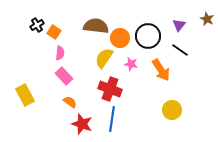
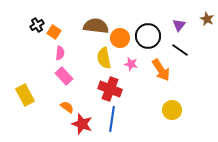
yellow semicircle: rotated 45 degrees counterclockwise
orange semicircle: moved 3 px left, 5 px down
